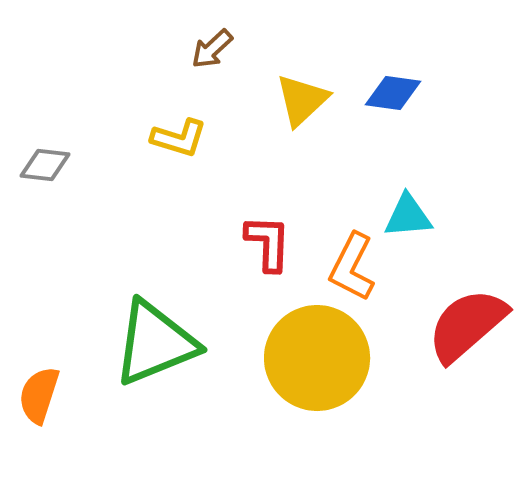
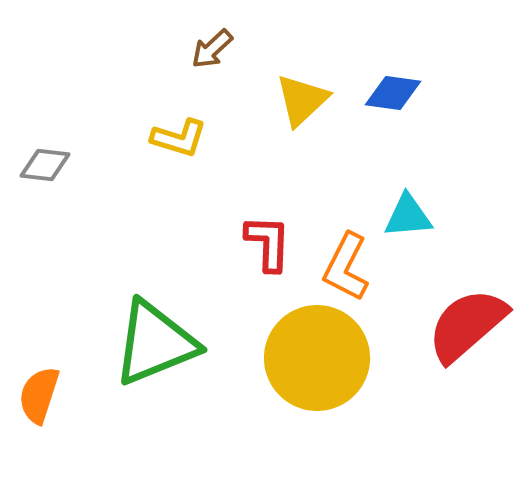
orange L-shape: moved 6 px left
